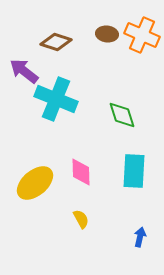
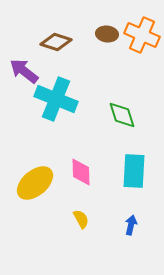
blue arrow: moved 9 px left, 12 px up
